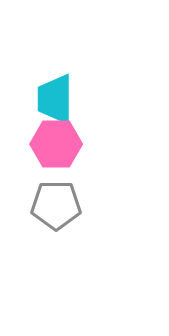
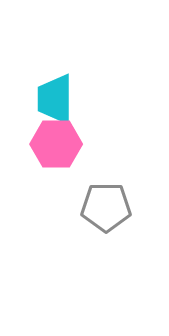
gray pentagon: moved 50 px right, 2 px down
